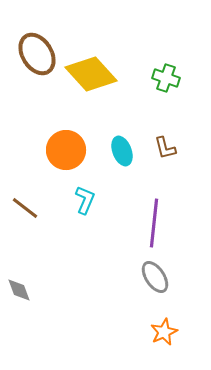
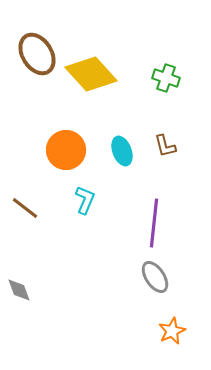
brown L-shape: moved 2 px up
orange star: moved 8 px right, 1 px up
